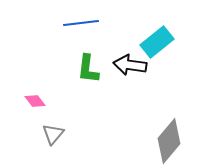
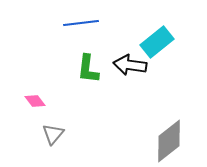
gray diamond: rotated 12 degrees clockwise
